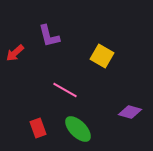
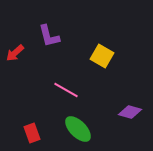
pink line: moved 1 px right
red rectangle: moved 6 px left, 5 px down
